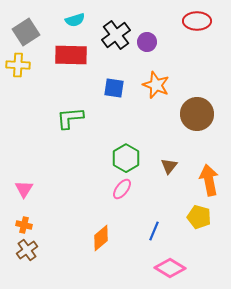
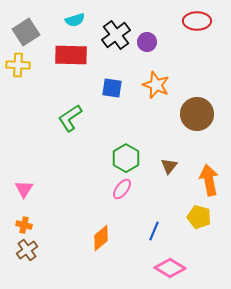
blue square: moved 2 px left
green L-shape: rotated 28 degrees counterclockwise
